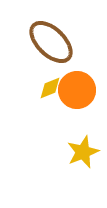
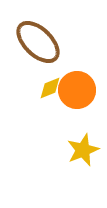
brown ellipse: moved 13 px left
yellow star: moved 2 px up
